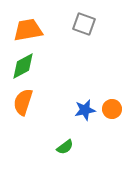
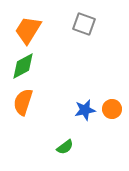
orange trapezoid: rotated 48 degrees counterclockwise
